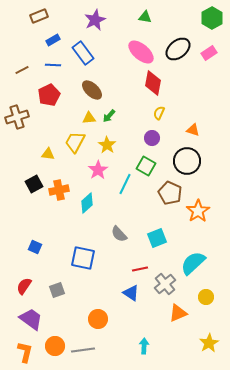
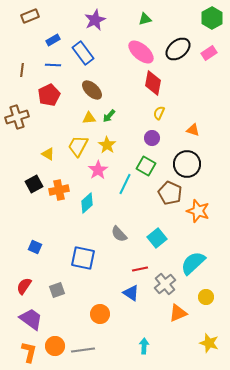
brown rectangle at (39, 16): moved 9 px left
green triangle at (145, 17): moved 2 px down; rotated 24 degrees counterclockwise
brown line at (22, 70): rotated 56 degrees counterclockwise
yellow trapezoid at (75, 142): moved 3 px right, 4 px down
yellow triangle at (48, 154): rotated 24 degrees clockwise
black circle at (187, 161): moved 3 px down
orange star at (198, 211): rotated 20 degrees counterclockwise
cyan square at (157, 238): rotated 18 degrees counterclockwise
orange circle at (98, 319): moved 2 px right, 5 px up
yellow star at (209, 343): rotated 24 degrees counterclockwise
orange L-shape at (25, 352): moved 4 px right
